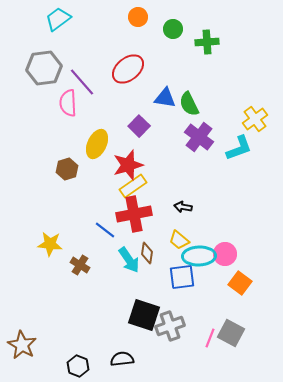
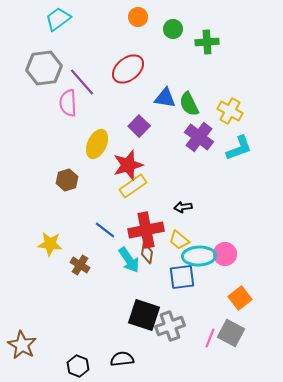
yellow cross: moved 25 px left, 8 px up; rotated 25 degrees counterclockwise
brown hexagon: moved 11 px down
black arrow: rotated 18 degrees counterclockwise
red cross: moved 12 px right, 16 px down
orange square: moved 15 px down; rotated 15 degrees clockwise
